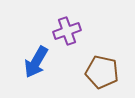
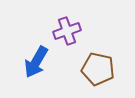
brown pentagon: moved 4 px left, 3 px up
